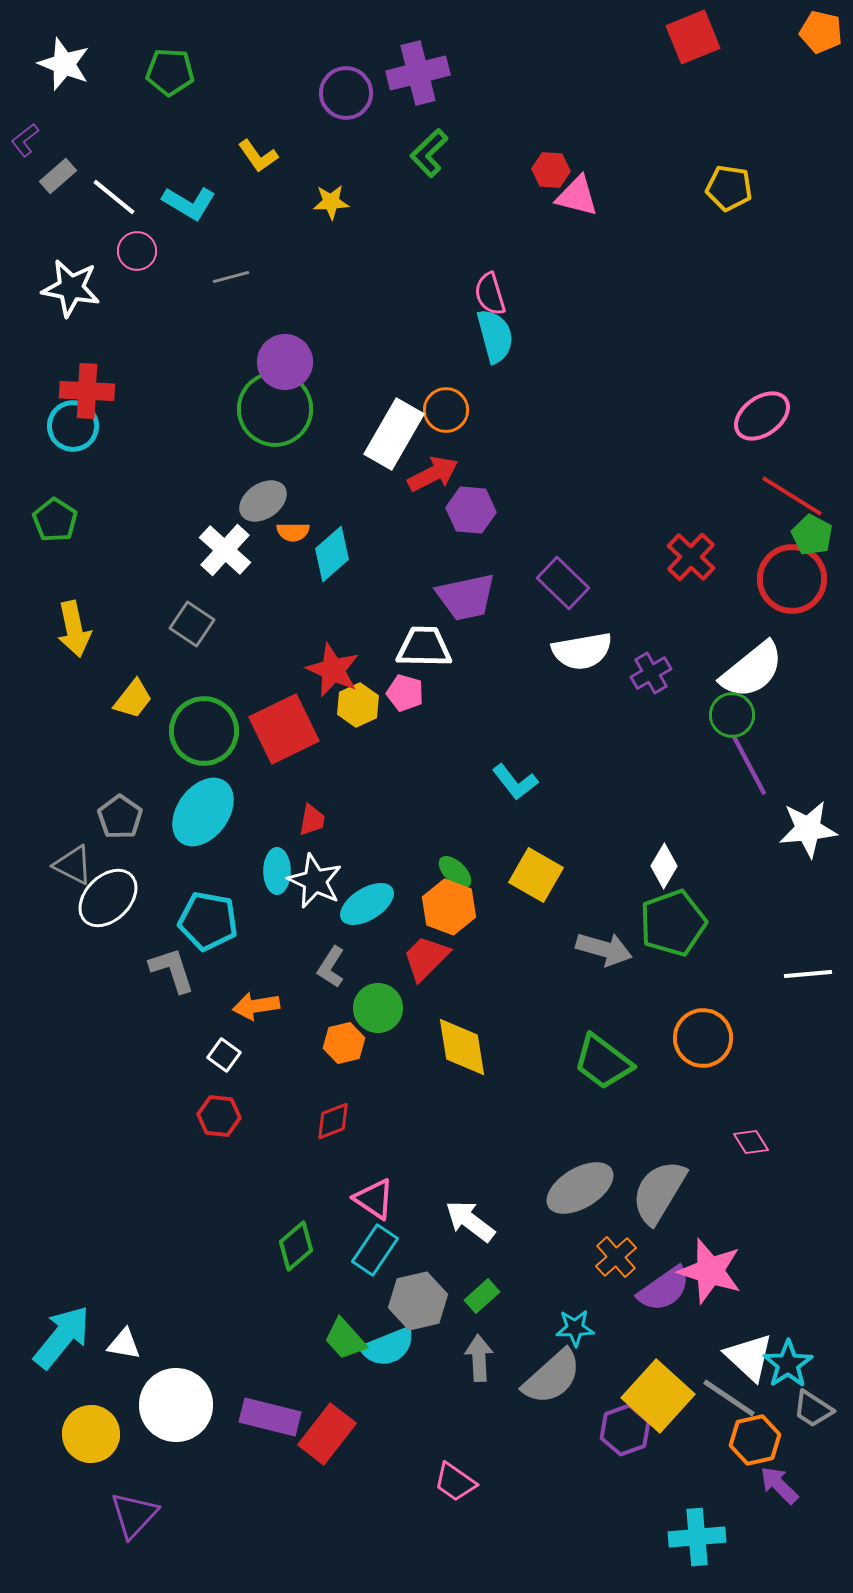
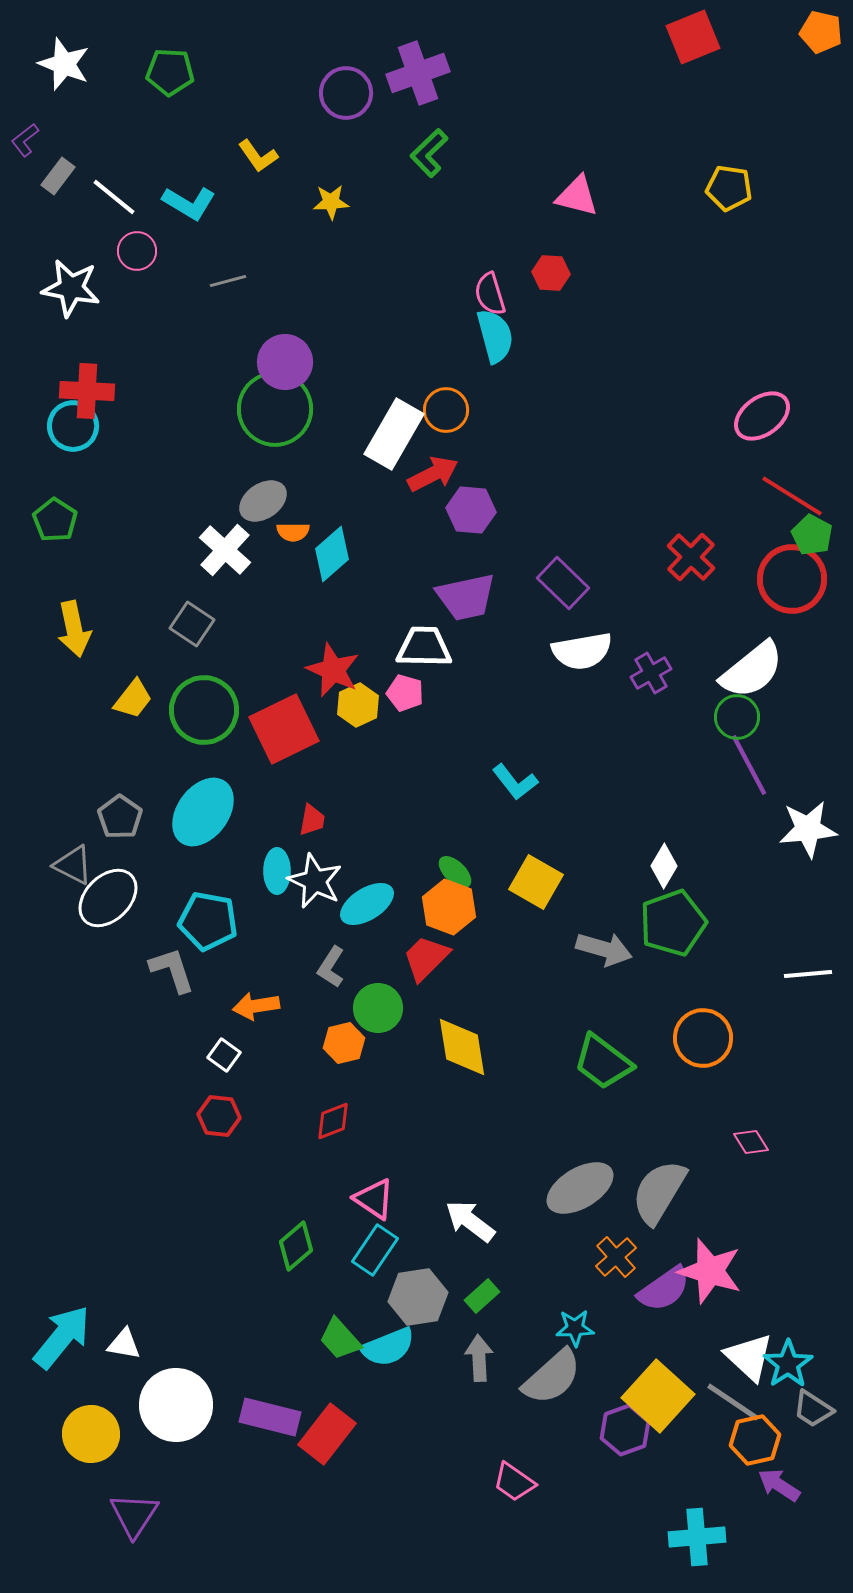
purple cross at (418, 73): rotated 6 degrees counterclockwise
red hexagon at (551, 170): moved 103 px down
gray rectangle at (58, 176): rotated 12 degrees counterclockwise
gray line at (231, 277): moved 3 px left, 4 px down
green circle at (732, 715): moved 5 px right, 2 px down
green circle at (204, 731): moved 21 px up
yellow square at (536, 875): moved 7 px down
gray hexagon at (418, 1301): moved 4 px up; rotated 4 degrees clockwise
green trapezoid at (345, 1339): moved 5 px left
gray line at (729, 1398): moved 4 px right, 4 px down
pink trapezoid at (455, 1482): moved 59 px right
purple arrow at (779, 1485): rotated 12 degrees counterclockwise
purple triangle at (134, 1515): rotated 10 degrees counterclockwise
